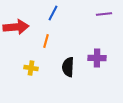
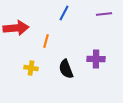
blue line: moved 11 px right
red arrow: moved 1 px down
purple cross: moved 1 px left, 1 px down
black semicircle: moved 2 px left, 2 px down; rotated 24 degrees counterclockwise
